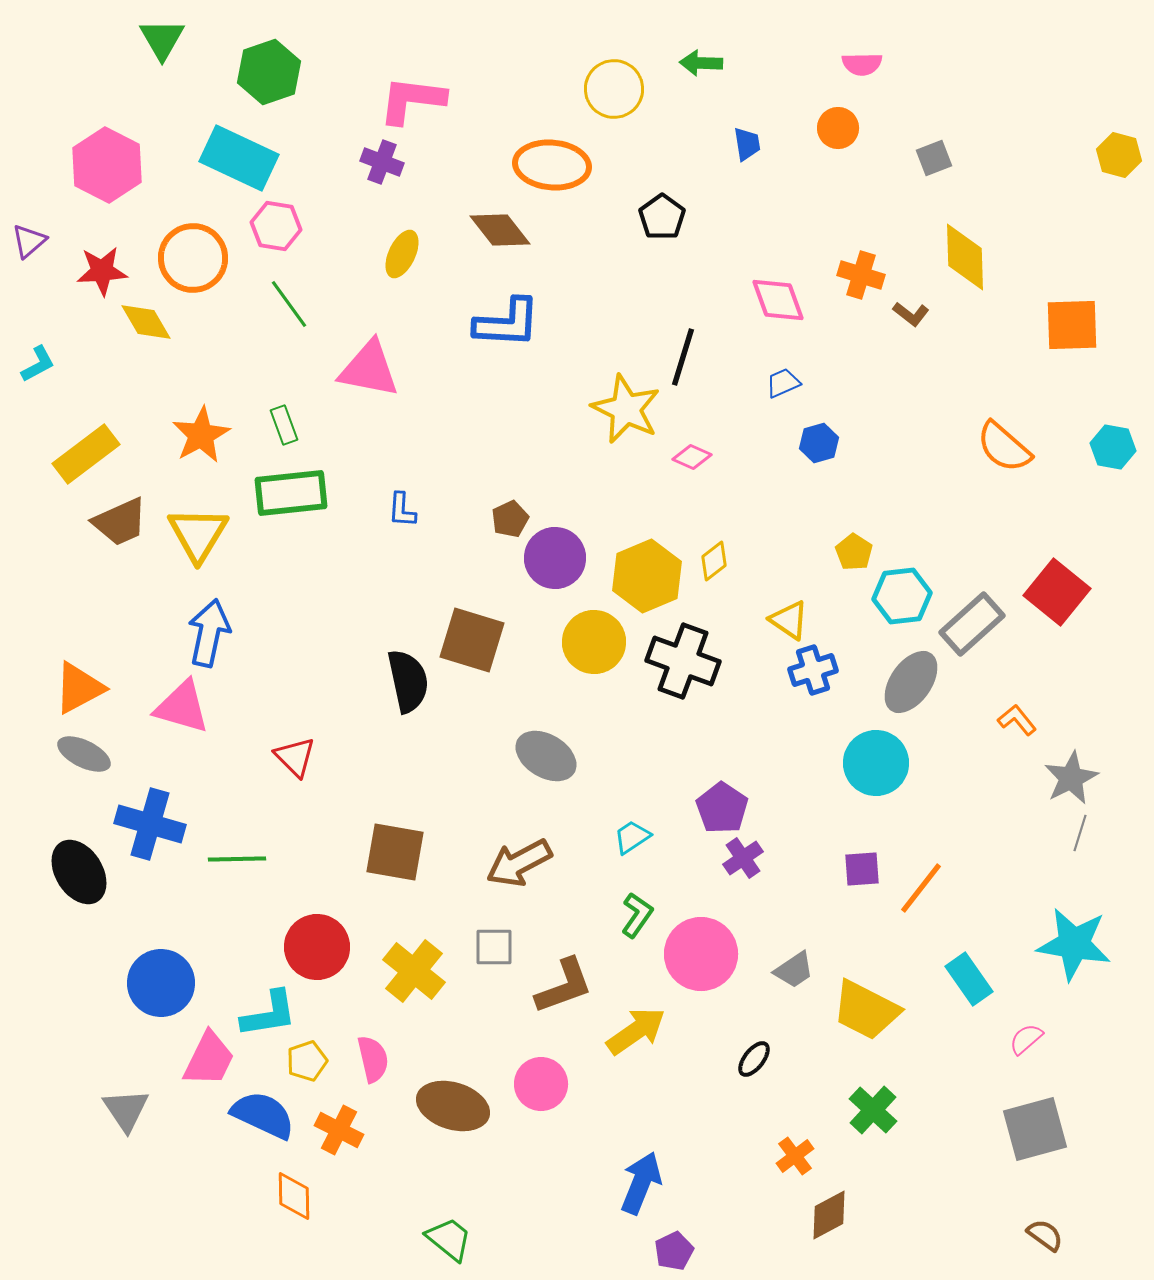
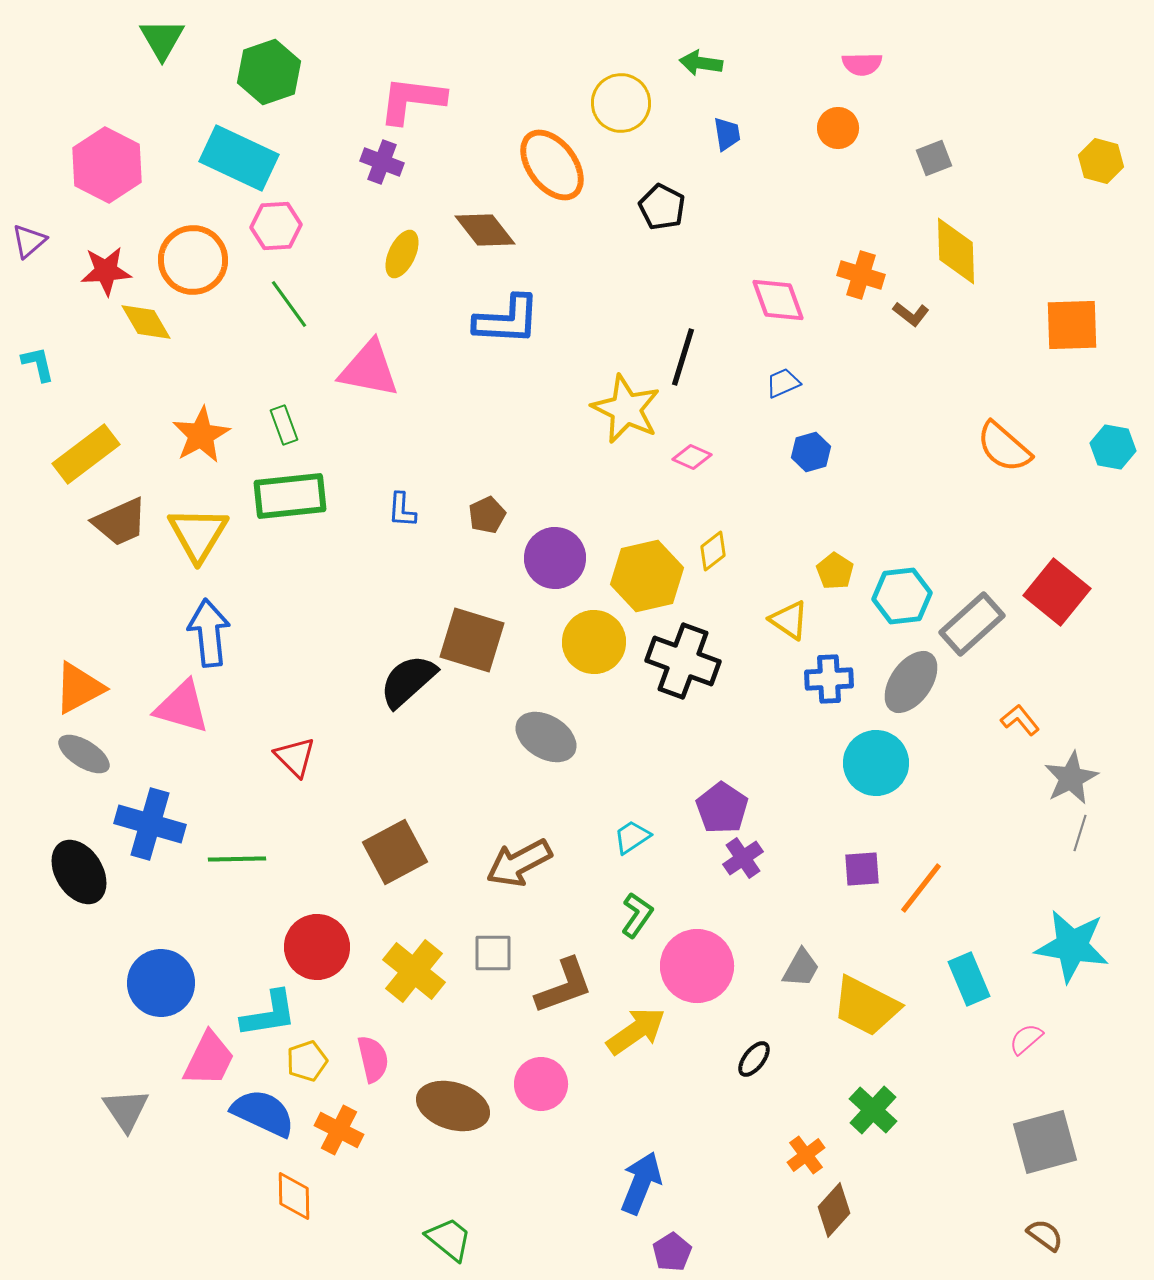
green arrow at (701, 63): rotated 6 degrees clockwise
yellow circle at (614, 89): moved 7 px right, 14 px down
blue trapezoid at (747, 144): moved 20 px left, 10 px up
yellow hexagon at (1119, 155): moved 18 px left, 6 px down
orange ellipse at (552, 165): rotated 48 degrees clockwise
black pentagon at (662, 217): moved 10 px up; rotated 9 degrees counterclockwise
pink hexagon at (276, 226): rotated 12 degrees counterclockwise
brown diamond at (500, 230): moved 15 px left
yellow diamond at (965, 257): moved 9 px left, 6 px up
orange circle at (193, 258): moved 2 px down
red star at (102, 271): moved 4 px right
blue L-shape at (507, 323): moved 3 px up
cyan L-shape at (38, 364): rotated 75 degrees counterclockwise
blue hexagon at (819, 443): moved 8 px left, 9 px down
green rectangle at (291, 493): moved 1 px left, 3 px down
brown pentagon at (510, 519): moved 23 px left, 4 px up
yellow pentagon at (854, 552): moved 19 px left, 19 px down
yellow diamond at (714, 561): moved 1 px left, 10 px up
yellow hexagon at (647, 576): rotated 10 degrees clockwise
blue arrow at (209, 633): rotated 18 degrees counterclockwise
blue cross at (813, 670): moved 16 px right, 9 px down; rotated 15 degrees clockwise
black semicircle at (408, 681): rotated 120 degrees counterclockwise
orange L-shape at (1017, 720): moved 3 px right
gray ellipse at (84, 754): rotated 6 degrees clockwise
gray ellipse at (546, 756): moved 19 px up
brown square at (395, 852): rotated 38 degrees counterclockwise
cyan star at (1074, 944): moved 2 px left, 2 px down
gray square at (494, 947): moved 1 px left, 6 px down
pink circle at (701, 954): moved 4 px left, 12 px down
gray trapezoid at (794, 970): moved 7 px right, 2 px up; rotated 27 degrees counterclockwise
cyan rectangle at (969, 979): rotated 12 degrees clockwise
yellow trapezoid at (866, 1010): moved 4 px up
blue semicircle at (263, 1115): moved 2 px up
gray square at (1035, 1129): moved 10 px right, 13 px down
orange cross at (795, 1156): moved 11 px right, 1 px up
brown diamond at (829, 1215): moved 5 px right, 5 px up; rotated 20 degrees counterclockwise
purple pentagon at (674, 1251): moved 2 px left, 1 px down; rotated 6 degrees counterclockwise
